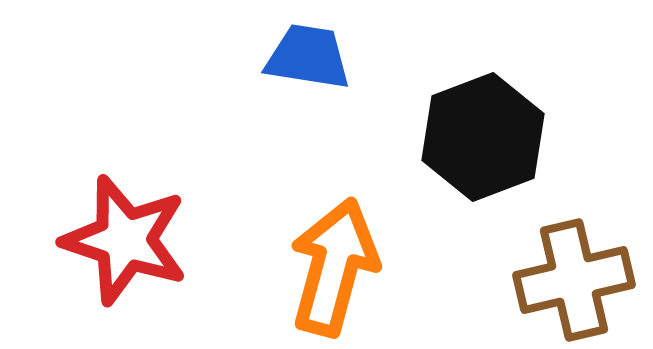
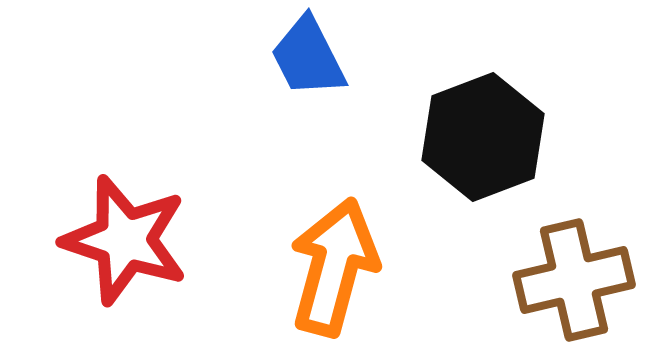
blue trapezoid: rotated 126 degrees counterclockwise
